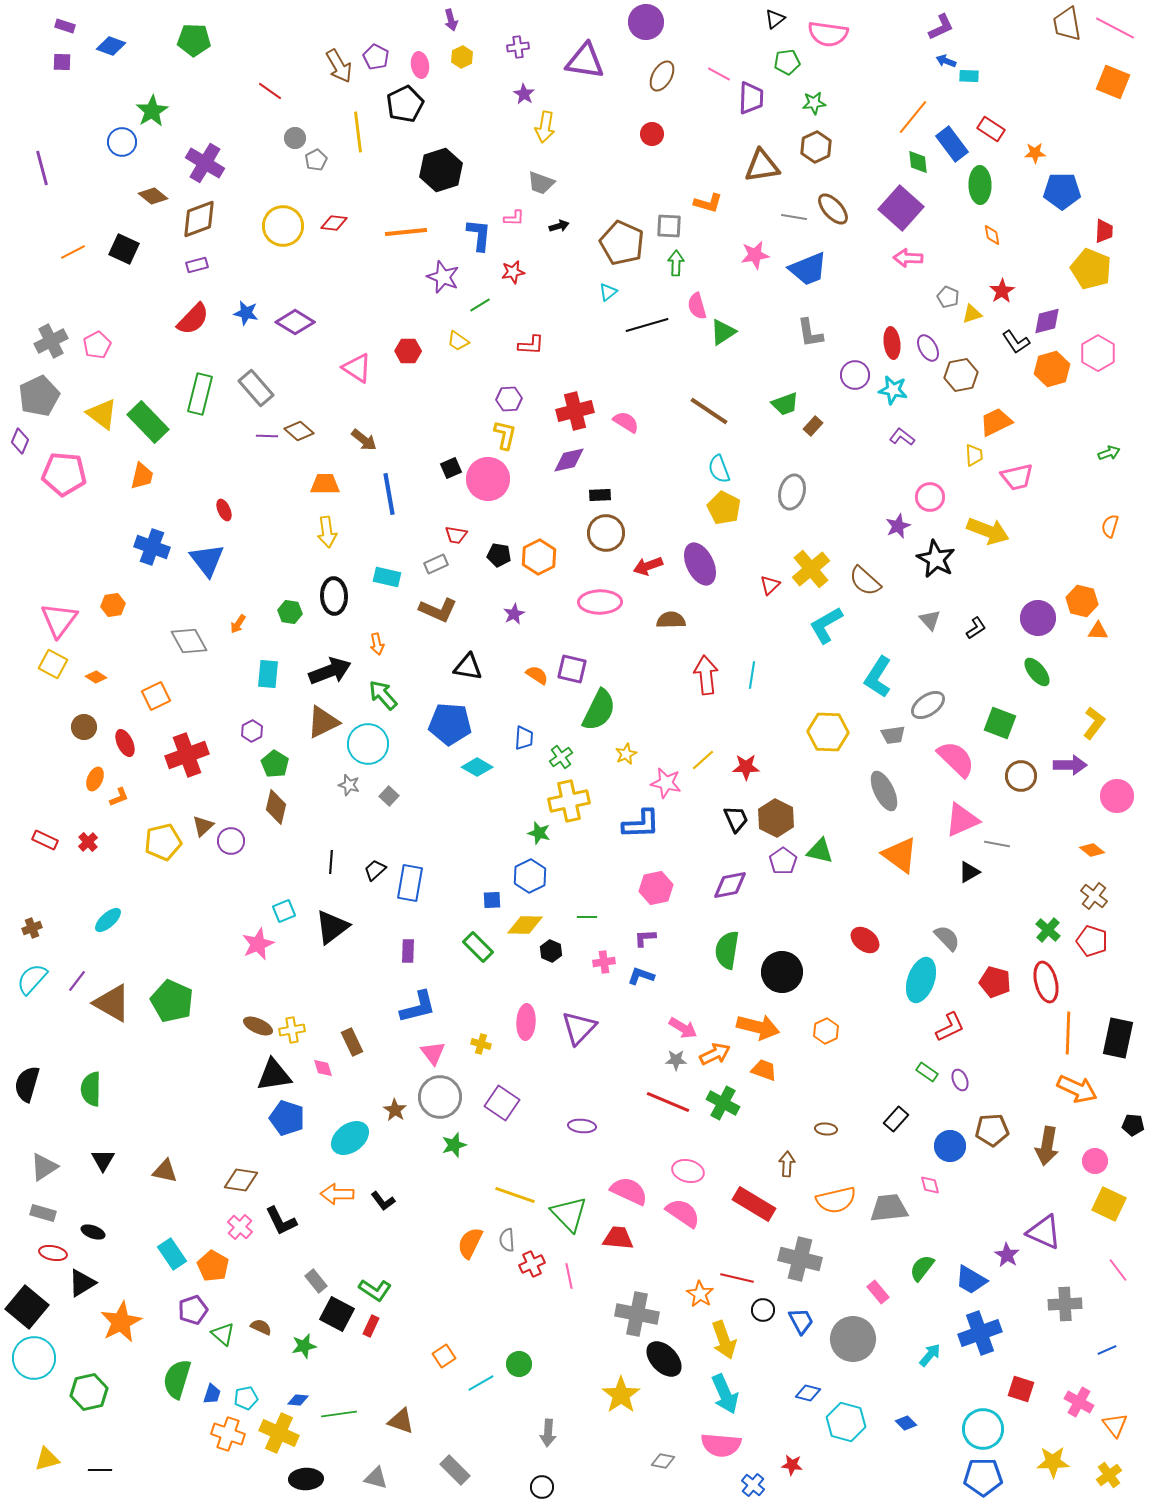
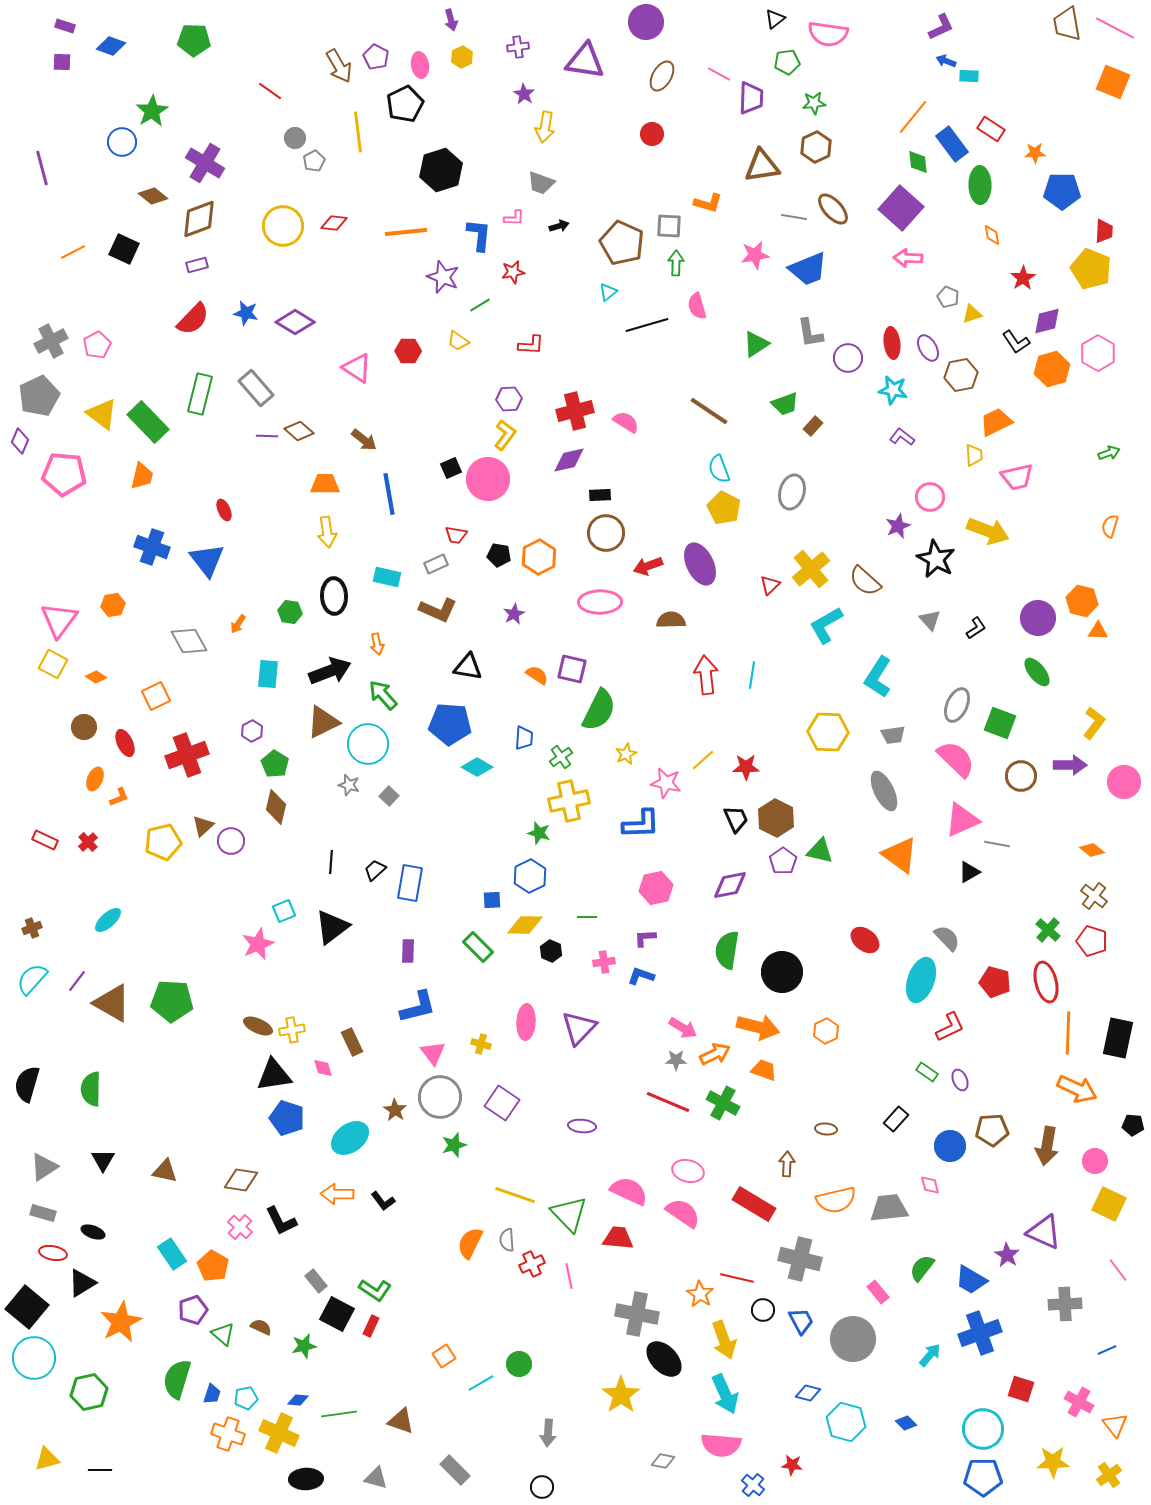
gray pentagon at (316, 160): moved 2 px left, 1 px down
red star at (1002, 291): moved 21 px right, 13 px up
green triangle at (723, 332): moved 33 px right, 12 px down
purple circle at (855, 375): moved 7 px left, 17 px up
yellow L-shape at (505, 435): rotated 24 degrees clockwise
gray ellipse at (928, 705): moved 29 px right; rotated 32 degrees counterclockwise
pink circle at (1117, 796): moved 7 px right, 14 px up
green pentagon at (172, 1001): rotated 21 degrees counterclockwise
